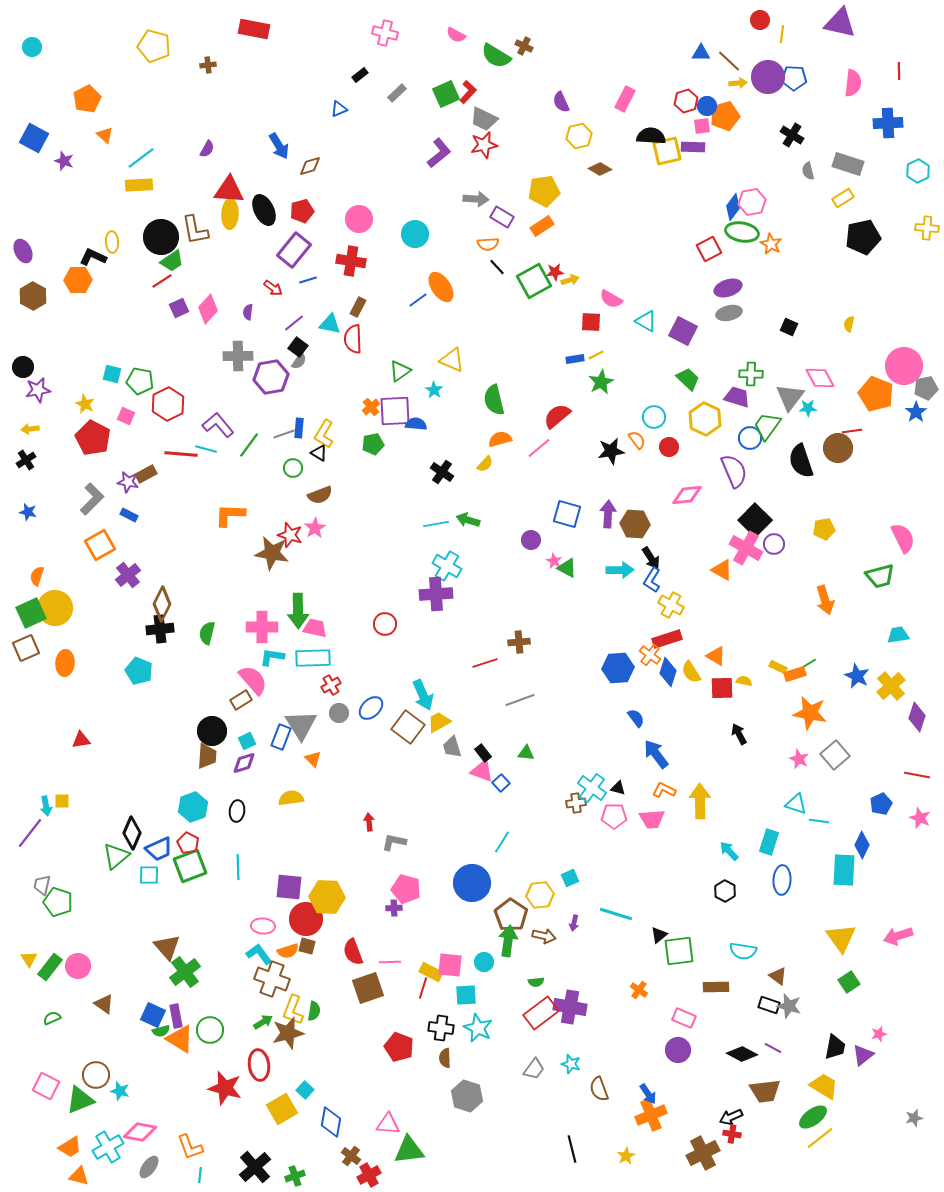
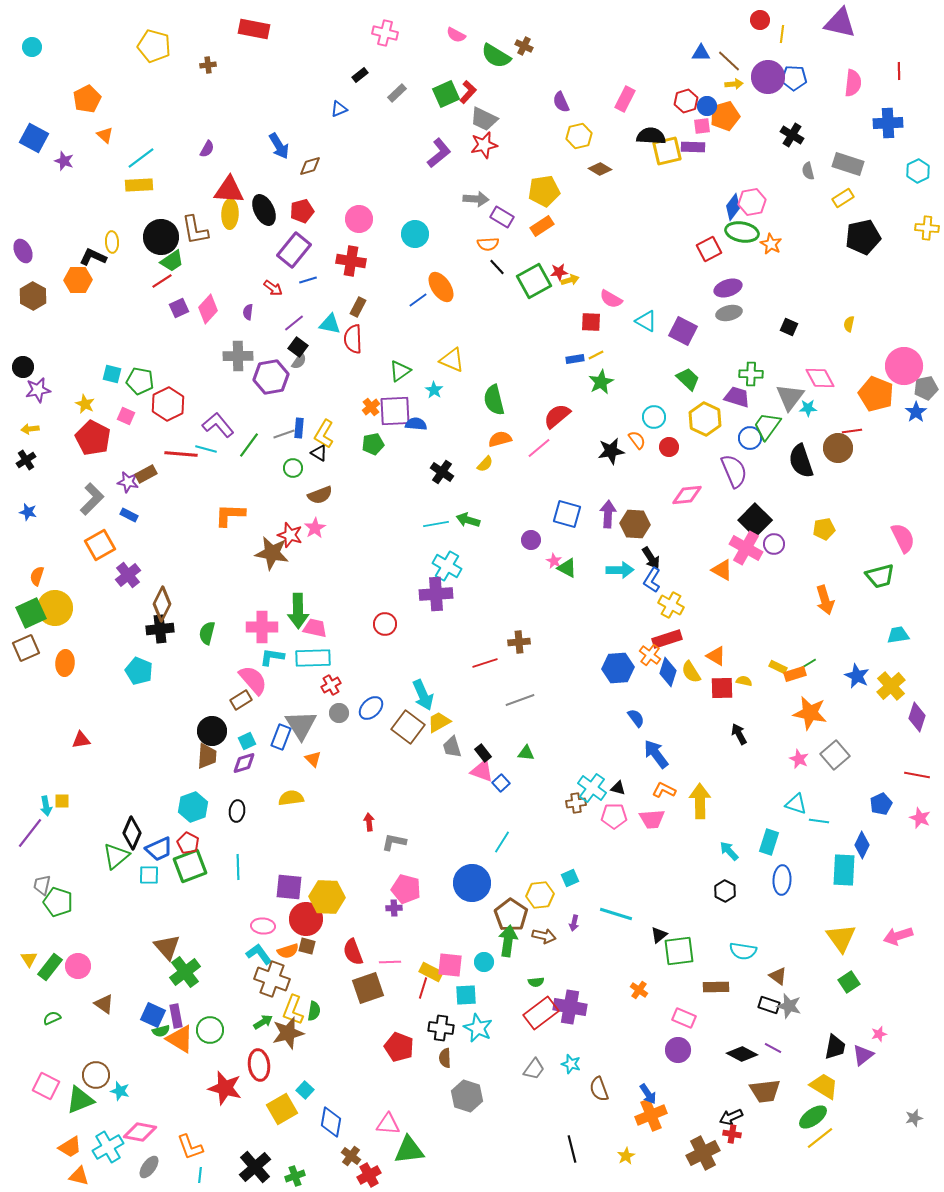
yellow arrow at (738, 83): moved 4 px left, 1 px down
red star at (555, 272): moved 4 px right
